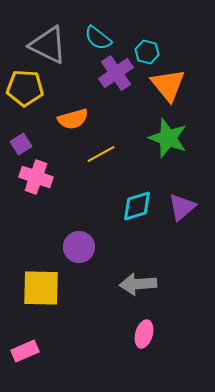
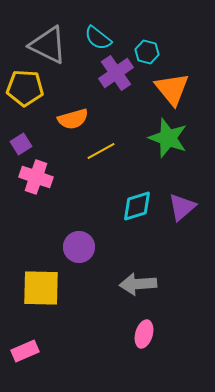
orange triangle: moved 4 px right, 4 px down
yellow line: moved 3 px up
